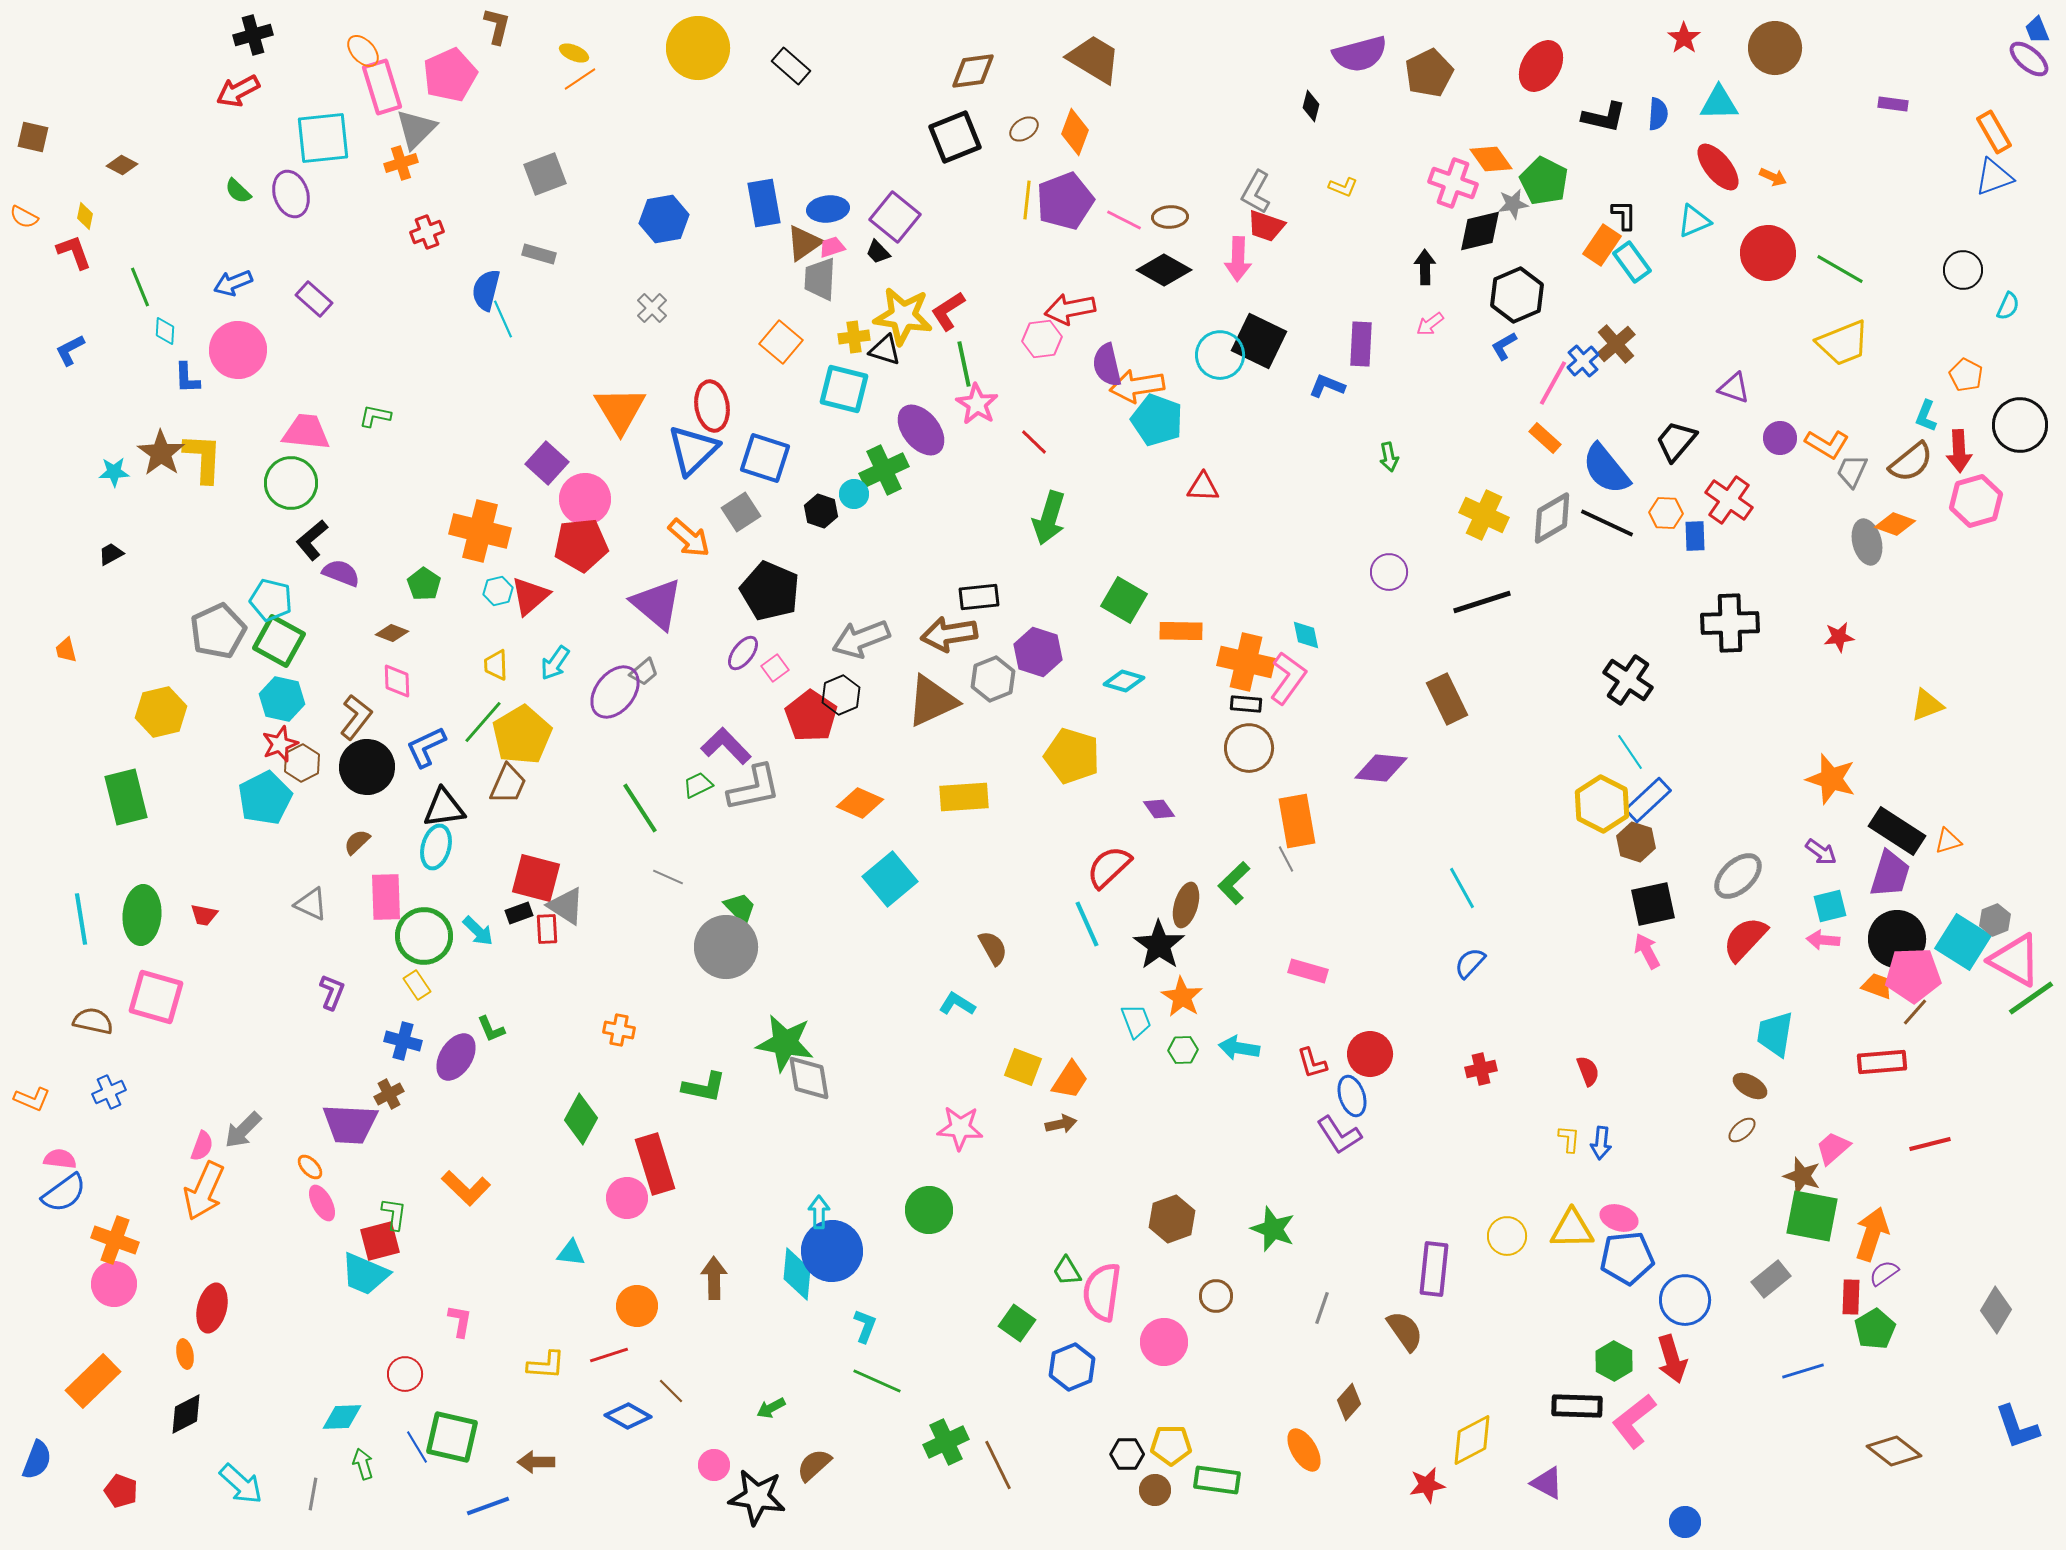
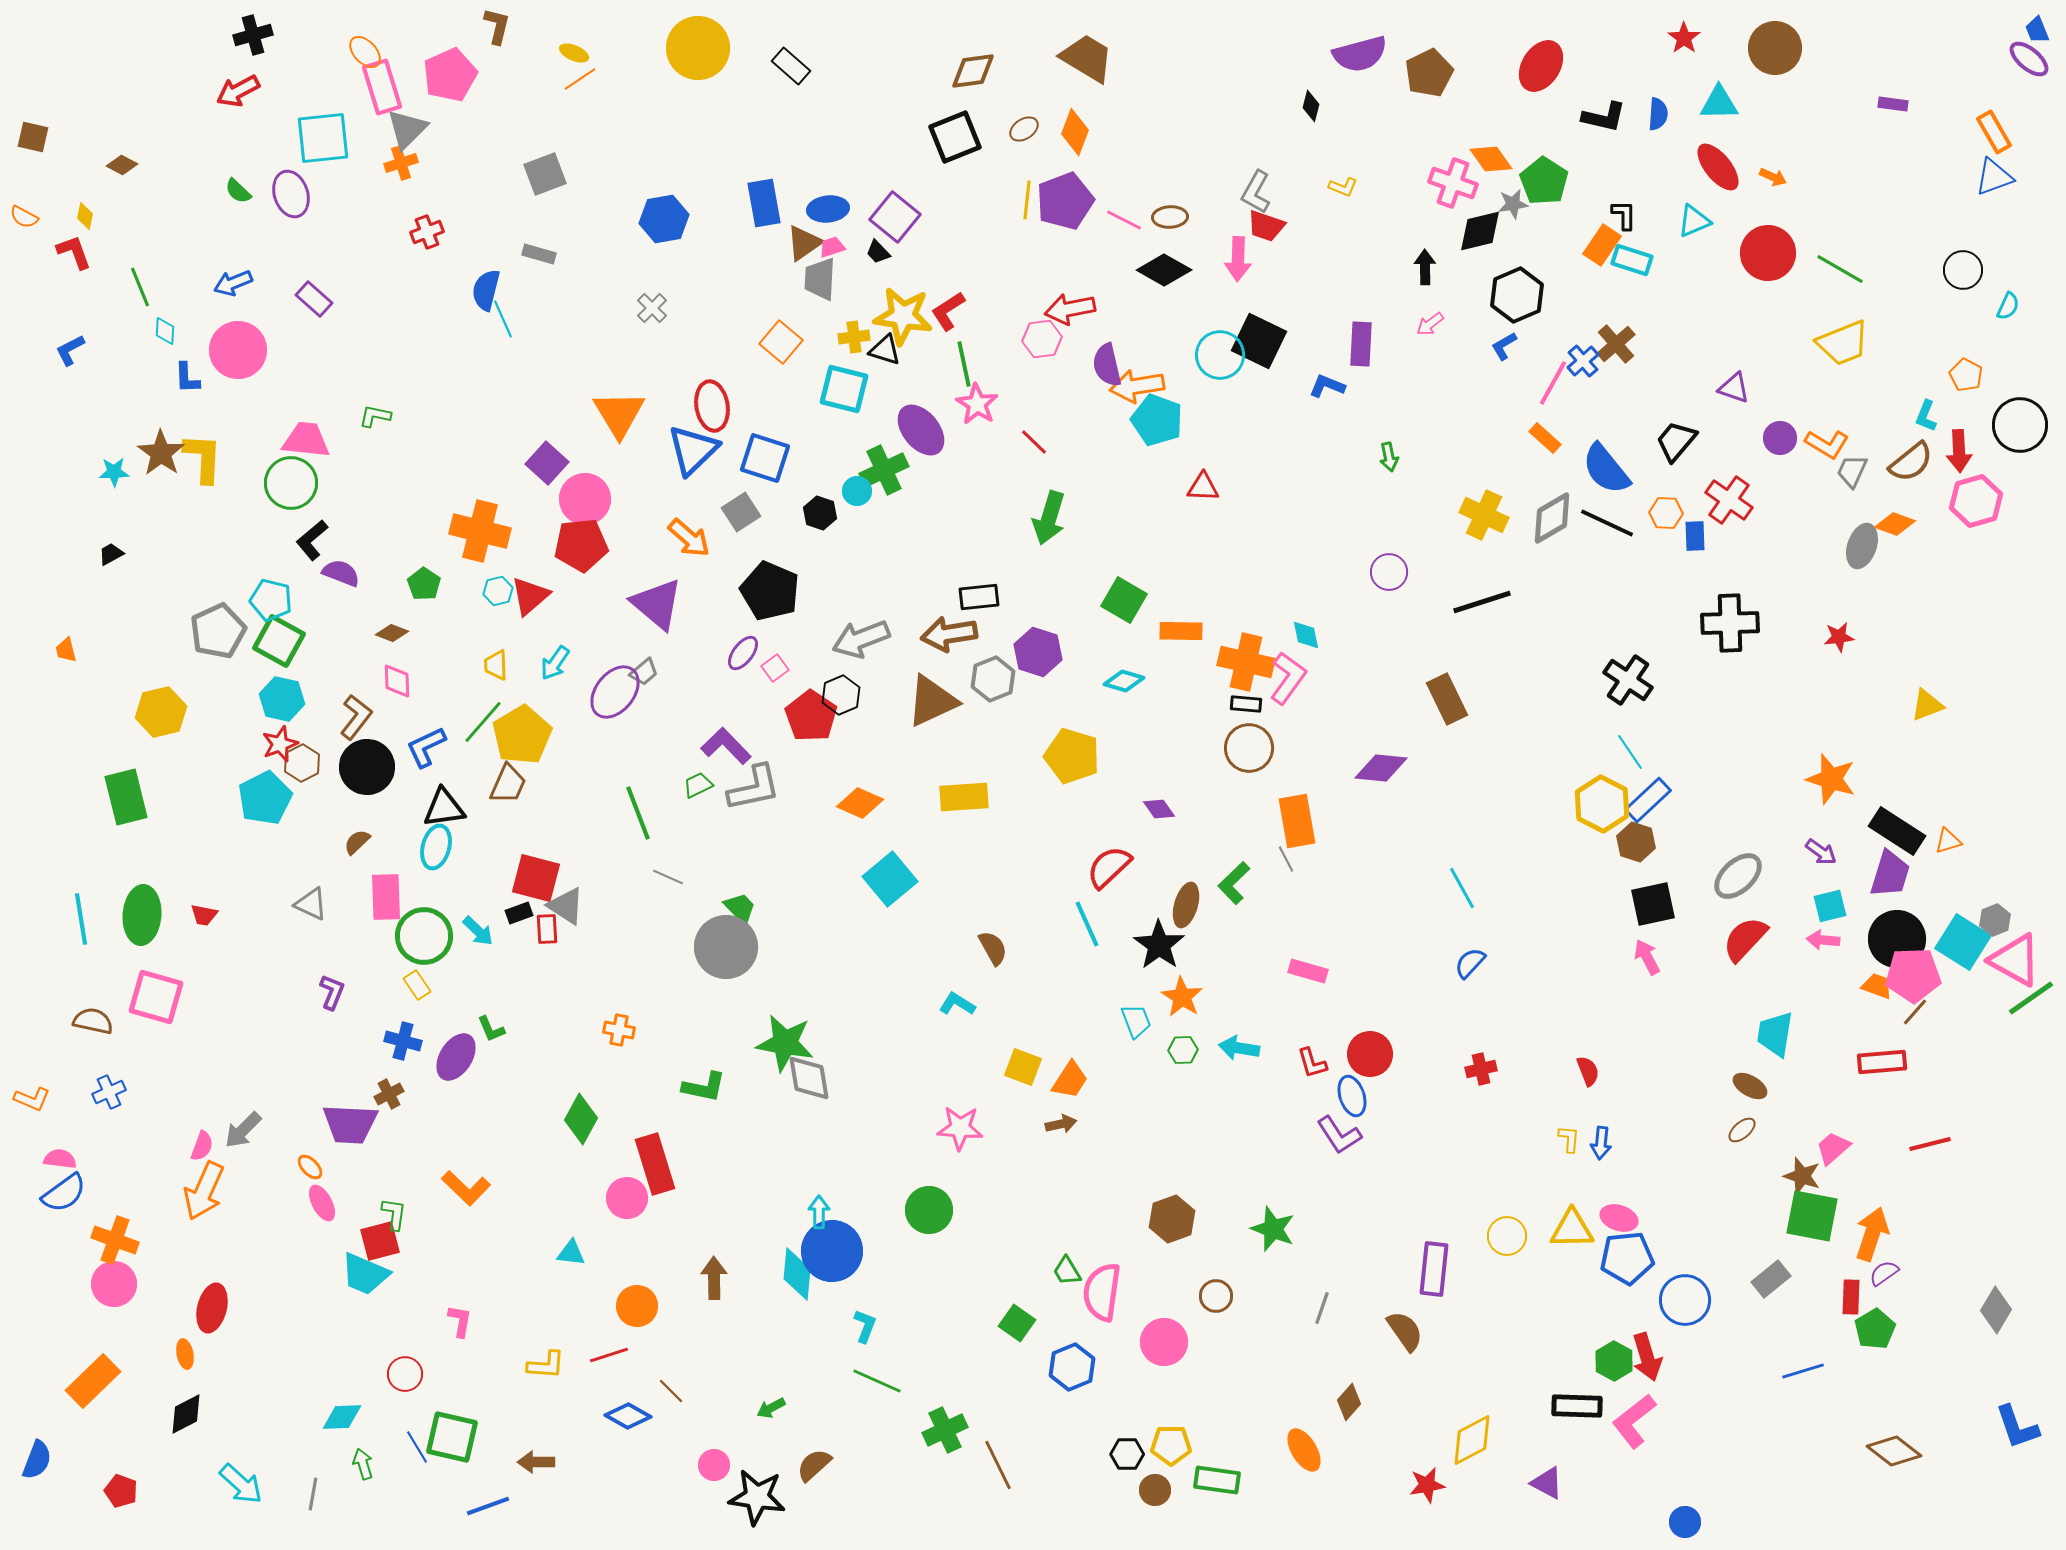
orange ellipse at (363, 51): moved 2 px right, 1 px down
brown trapezoid at (1094, 59): moved 7 px left, 1 px up
gray triangle at (416, 129): moved 9 px left
green pentagon at (1544, 181): rotated 6 degrees clockwise
cyan rectangle at (1632, 262): moved 2 px up; rotated 36 degrees counterclockwise
orange triangle at (620, 410): moved 1 px left, 4 px down
pink trapezoid at (306, 432): moved 8 px down
cyan circle at (854, 494): moved 3 px right, 3 px up
black hexagon at (821, 511): moved 1 px left, 2 px down
gray ellipse at (1867, 542): moved 5 px left, 4 px down; rotated 33 degrees clockwise
green line at (640, 808): moved 2 px left, 5 px down; rotated 12 degrees clockwise
pink arrow at (1647, 951): moved 6 px down
red arrow at (1672, 1359): moved 25 px left, 2 px up
green cross at (946, 1442): moved 1 px left, 12 px up
